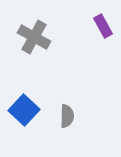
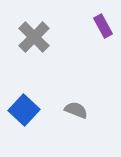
gray cross: rotated 16 degrees clockwise
gray semicircle: moved 9 px right, 6 px up; rotated 70 degrees counterclockwise
